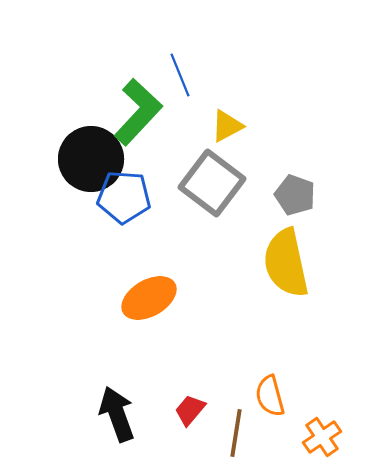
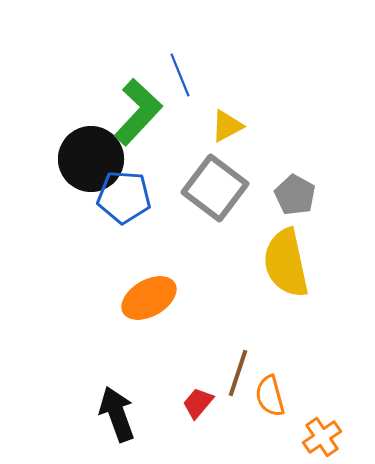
gray square: moved 3 px right, 5 px down
gray pentagon: rotated 9 degrees clockwise
red trapezoid: moved 8 px right, 7 px up
brown line: moved 2 px right, 60 px up; rotated 9 degrees clockwise
